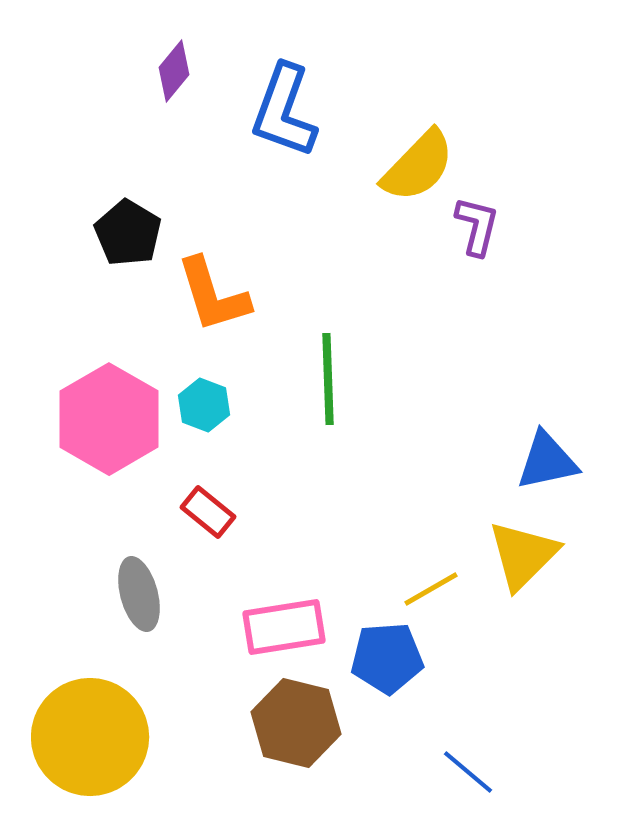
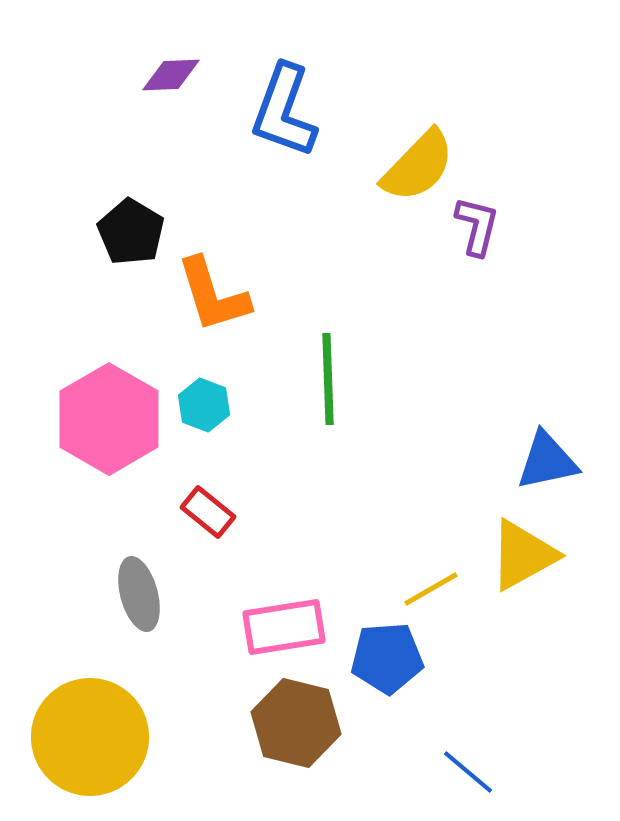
purple diamond: moved 3 px left, 4 px down; rotated 48 degrees clockwise
black pentagon: moved 3 px right, 1 px up
yellow triangle: rotated 16 degrees clockwise
